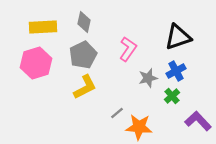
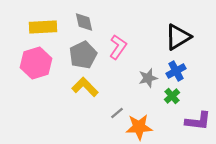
gray diamond: rotated 25 degrees counterclockwise
black triangle: rotated 12 degrees counterclockwise
pink L-shape: moved 10 px left, 2 px up
yellow L-shape: rotated 108 degrees counterclockwise
purple L-shape: rotated 140 degrees clockwise
orange star: rotated 8 degrees counterclockwise
